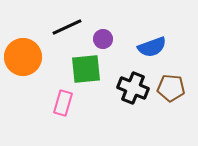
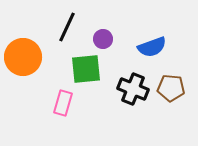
black line: rotated 40 degrees counterclockwise
black cross: moved 1 px down
